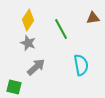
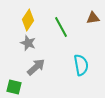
green line: moved 2 px up
